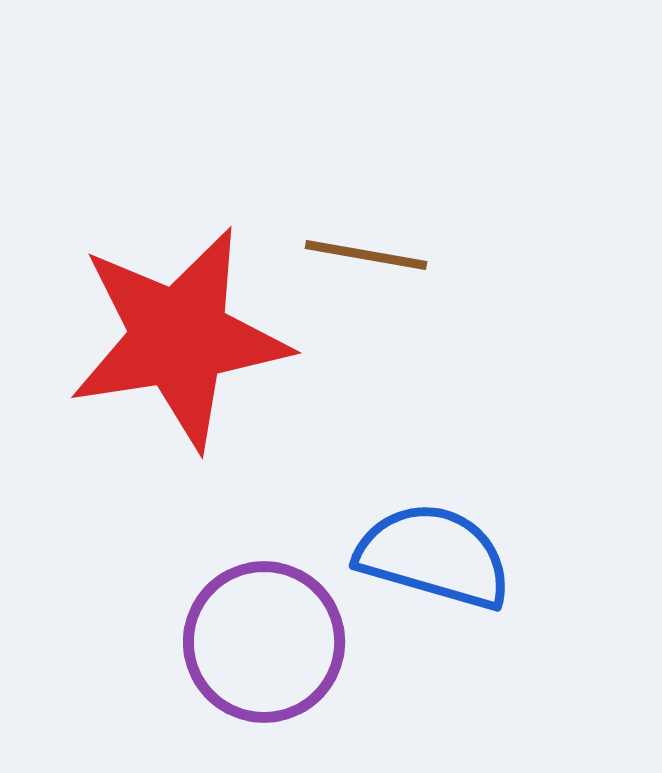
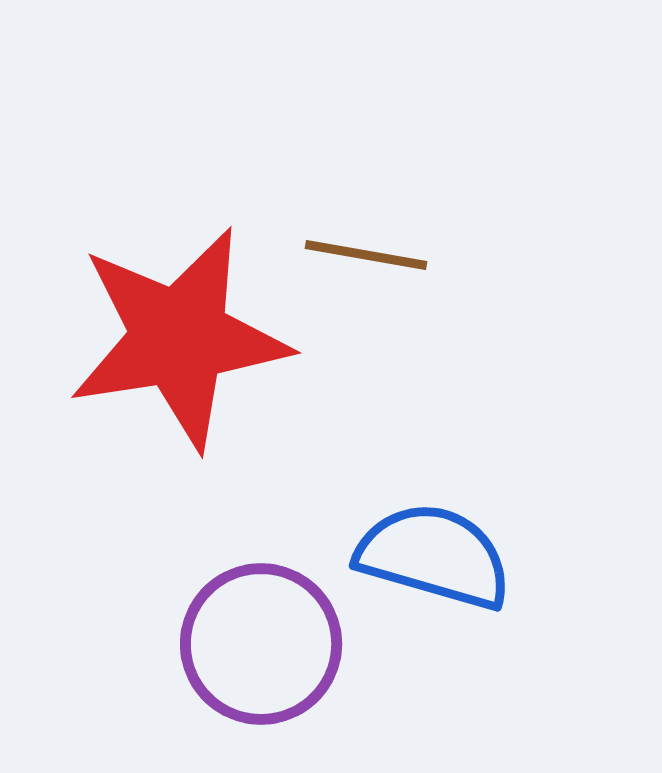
purple circle: moved 3 px left, 2 px down
